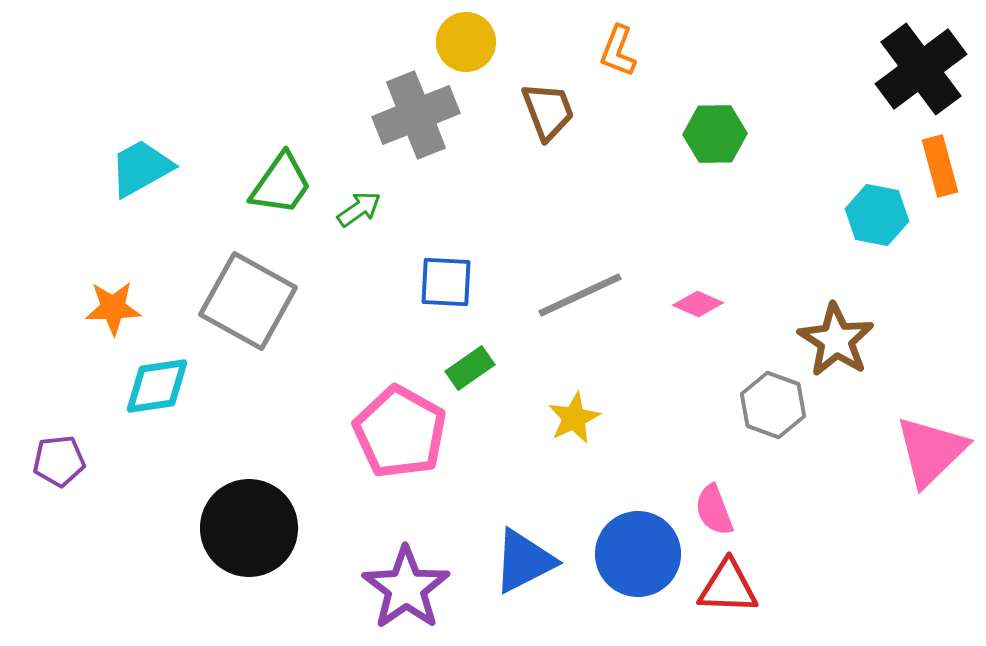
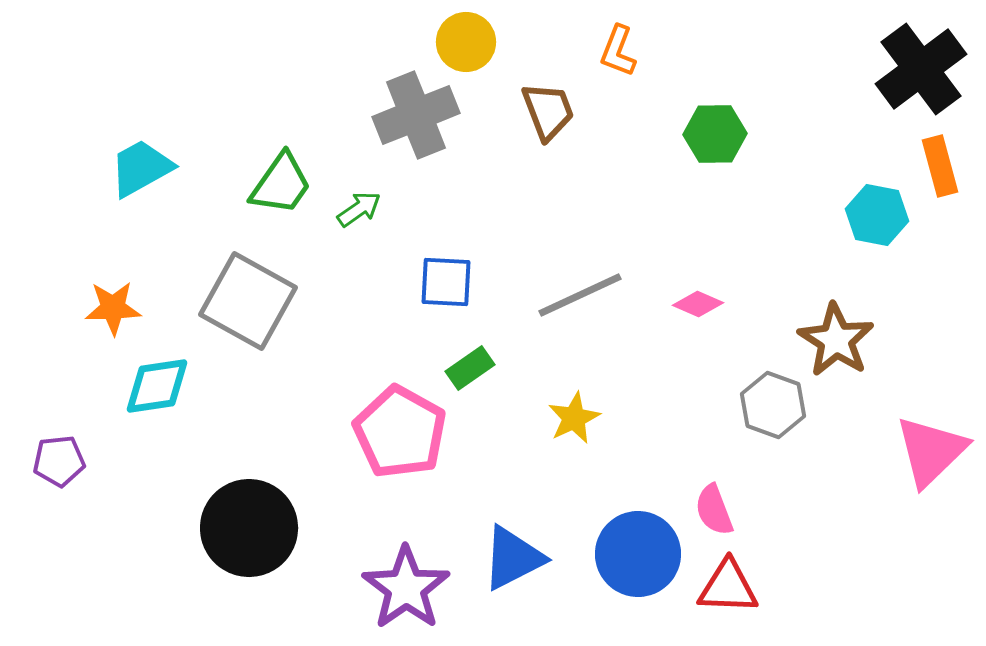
blue triangle: moved 11 px left, 3 px up
